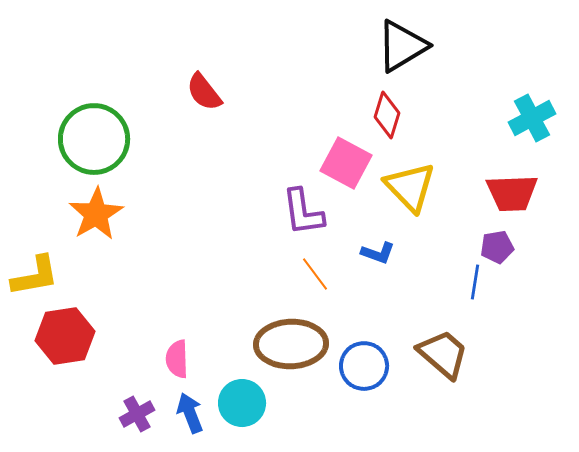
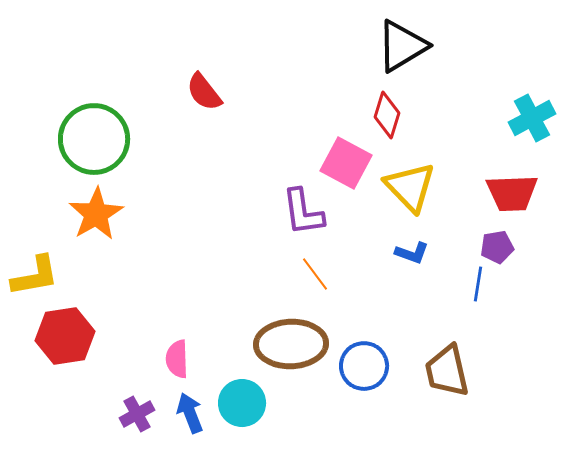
blue L-shape: moved 34 px right
blue line: moved 3 px right, 2 px down
brown trapezoid: moved 4 px right, 17 px down; rotated 144 degrees counterclockwise
